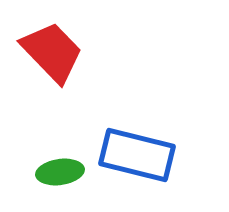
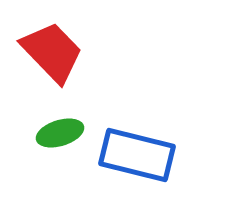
green ellipse: moved 39 px up; rotated 9 degrees counterclockwise
